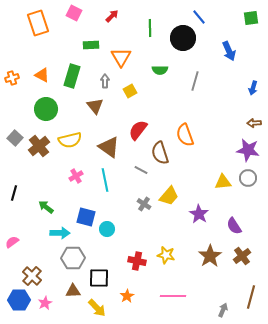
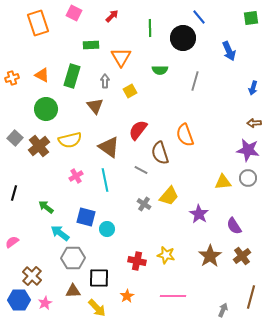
cyan arrow at (60, 233): rotated 144 degrees counterclockwise
